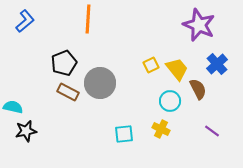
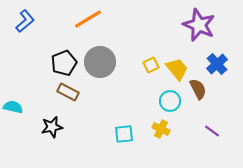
orange line: rotated 56 degrees clockwise
gray circle: moved 21 px up
black star: moved 26 px right, 4 px up
